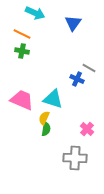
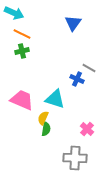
cyan arrow: moved 21 px left
green cross: rotated 24 degrees counterclockwise
cyan triangle: moved 2 px right
yellow semicircle: moved 1 px left
